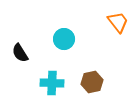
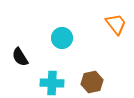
orange trapezoid: moved 2 px left, 2 px down
cyan circle: moved 2 px left, 1 px up
black semicircle: moved 4 px down
